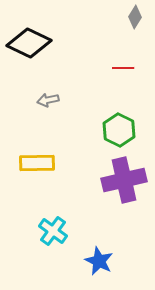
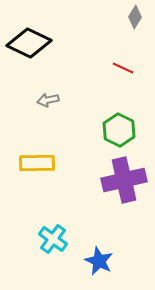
red line: rotated 25 degrees clockwise
cyan cross: moved 8 px down
